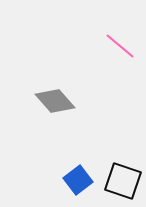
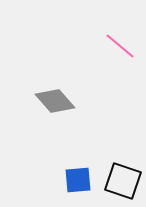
blue square: rotated 32 degrees clockwise
